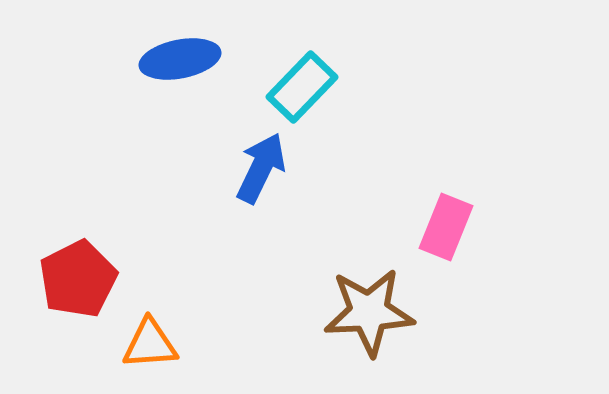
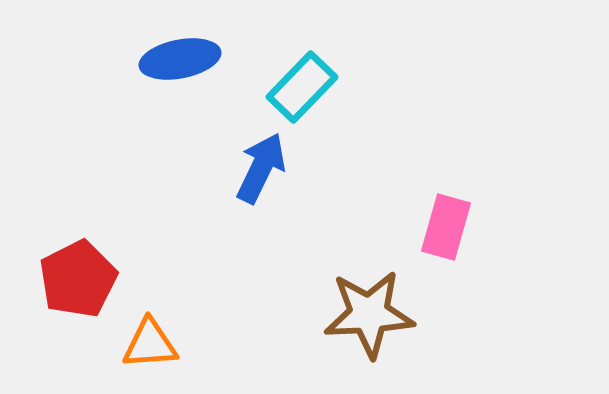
pink rectangle: rotated 6 degrees counterclockwise
brown star: moved 2 px down
